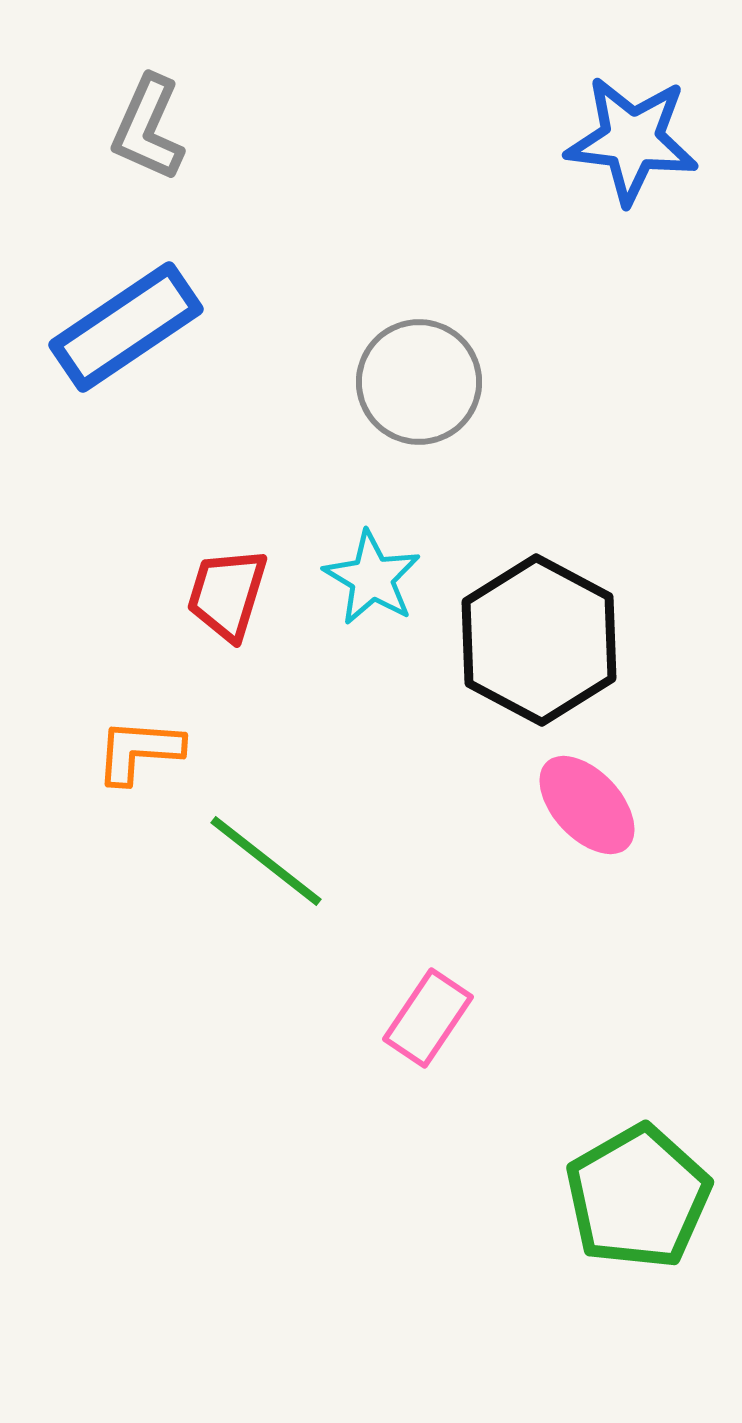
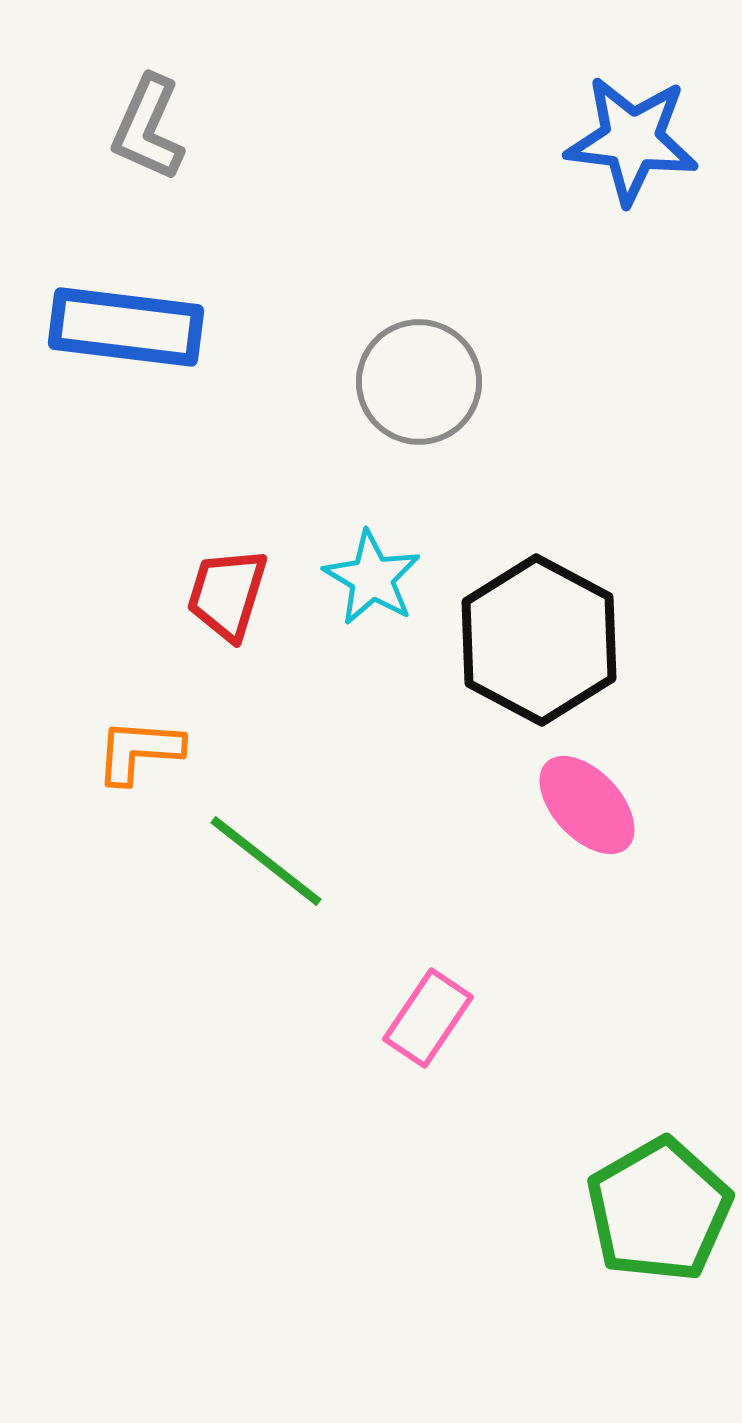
blue rectangle: rotated 41 degrees clockwise
green pentagon: moved 21 px right, 13 px down
